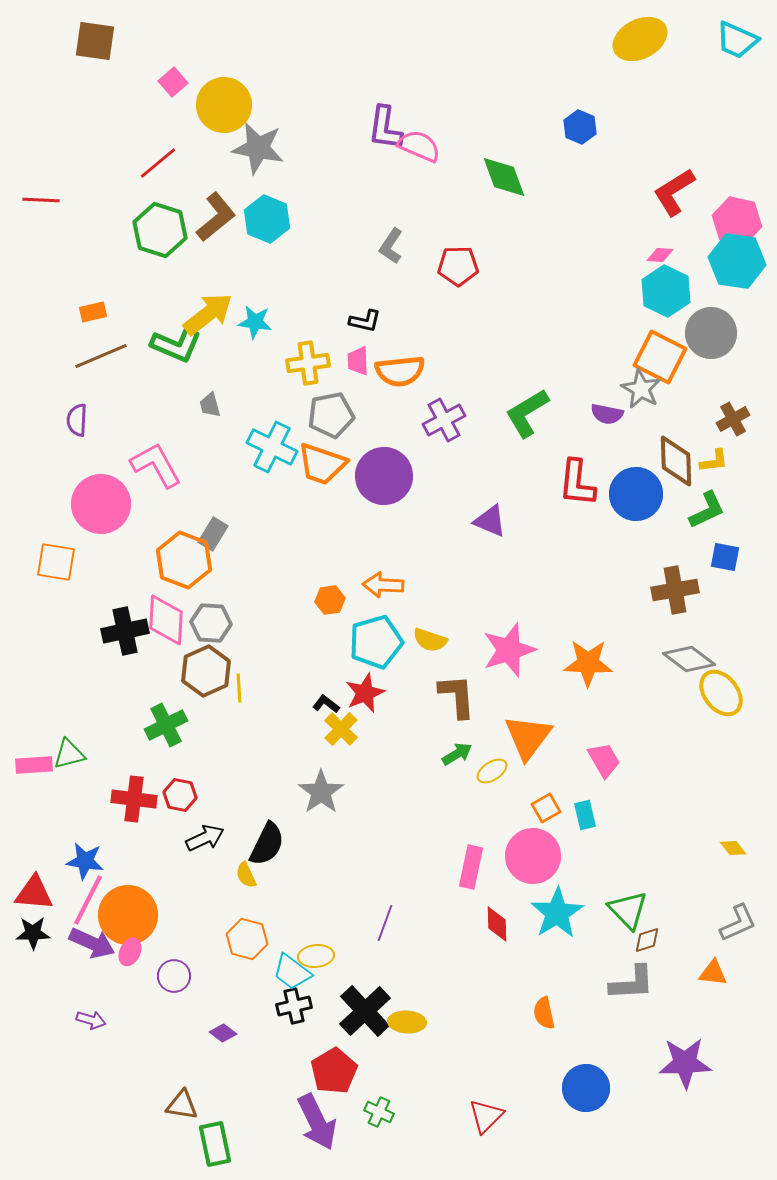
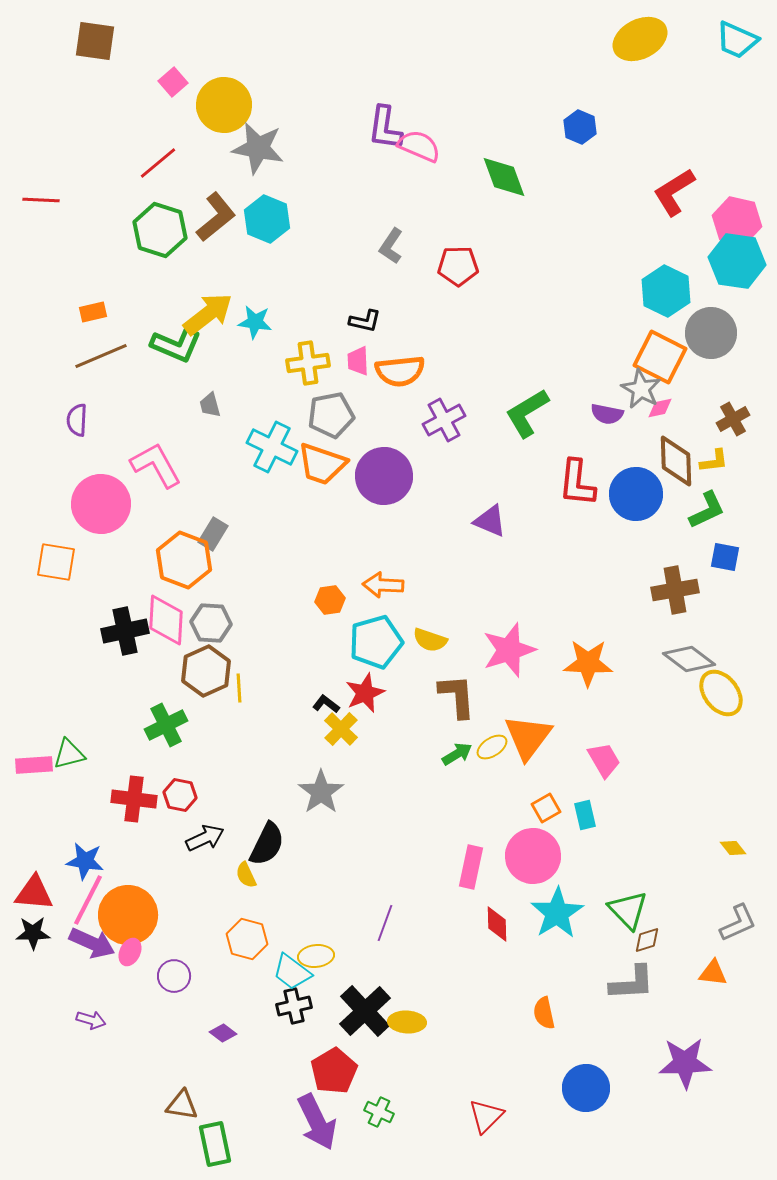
pink diamond at (660, 255): moved 153 px down; rotated 16 degrees counterclockwise
yellow ellipse at (492, 771): moved 24 px up
